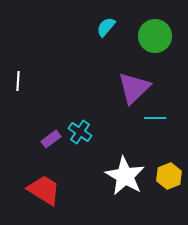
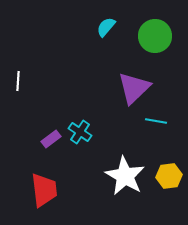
cyan line: moved 1 px right, 3 px down; rotated 10 degrees clockwise
yellow hexagon: rotated 15 degrees clockwise
red trapezoid: rotated 51 degrees clockwise
